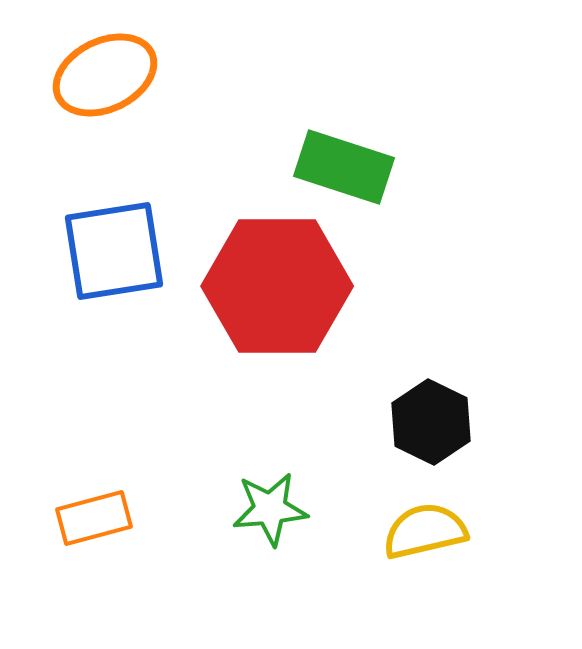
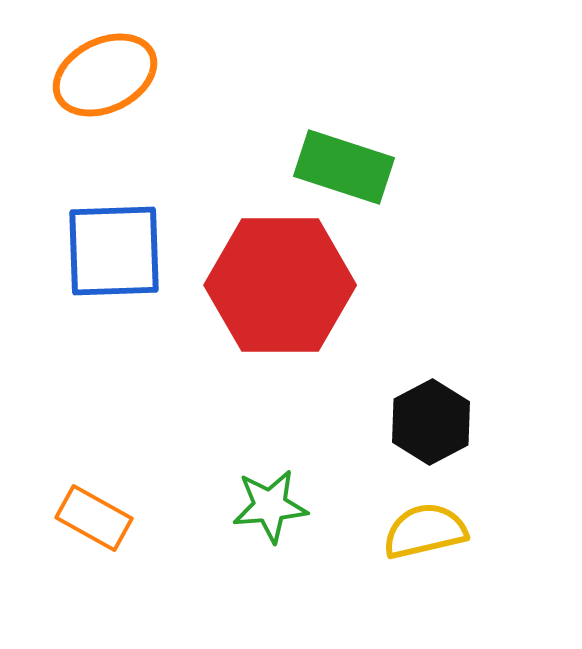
blue square: rotated 7 degrees clockwise
red hexagon: moved 3 px right, 1 px up
black hexagon: rotated 6 degrees clockwise
green star: moved 3 px up
orange rectangle: rotated 44 degrees clockwise
